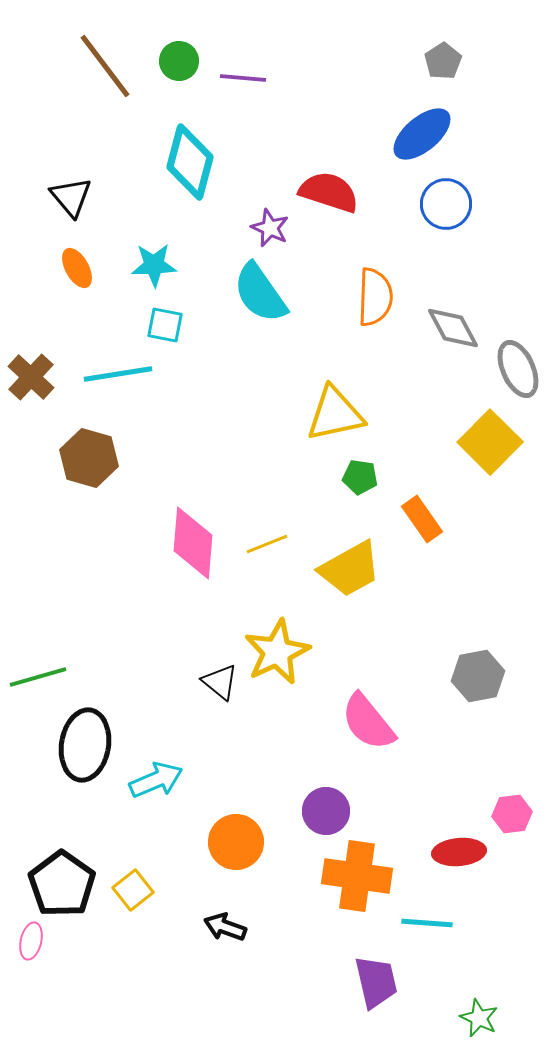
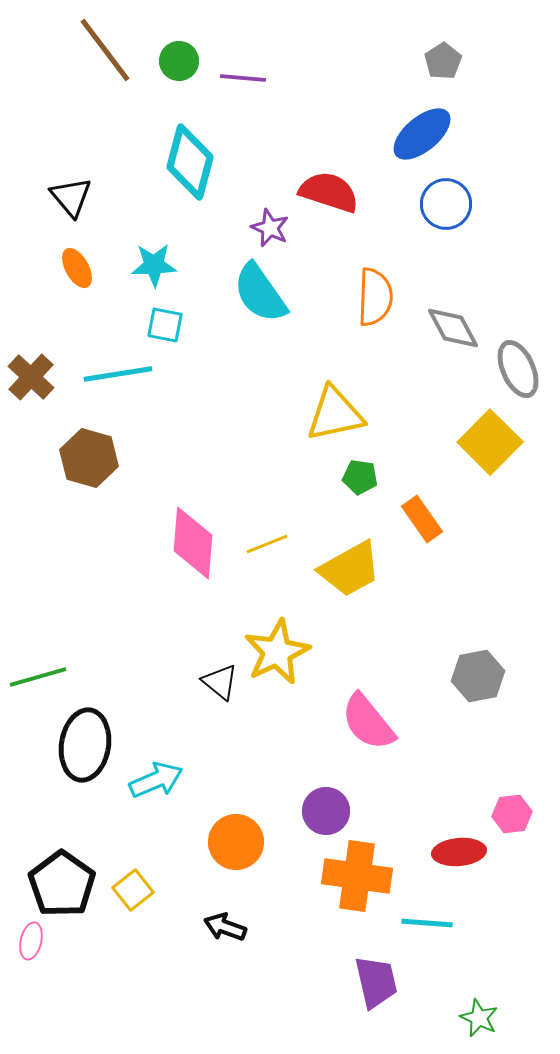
brown line at (105, 66): moved 16 px up
